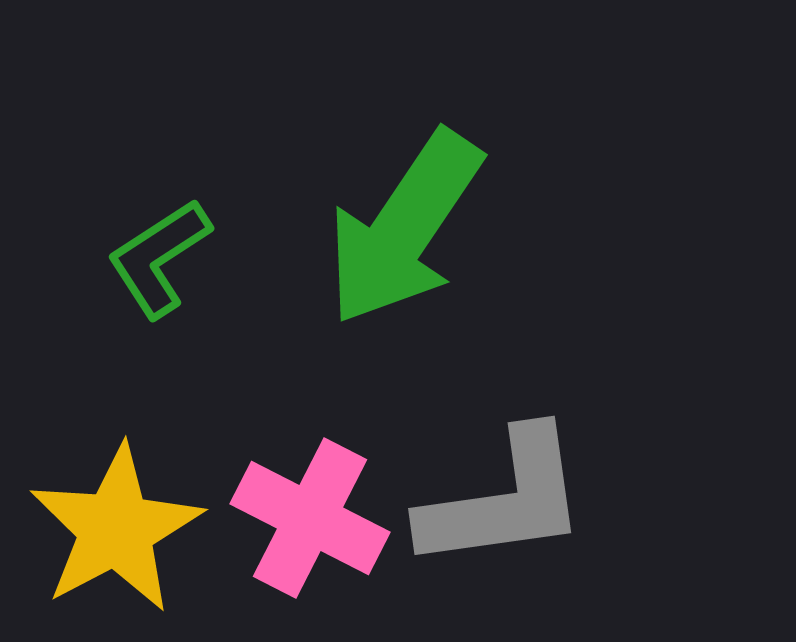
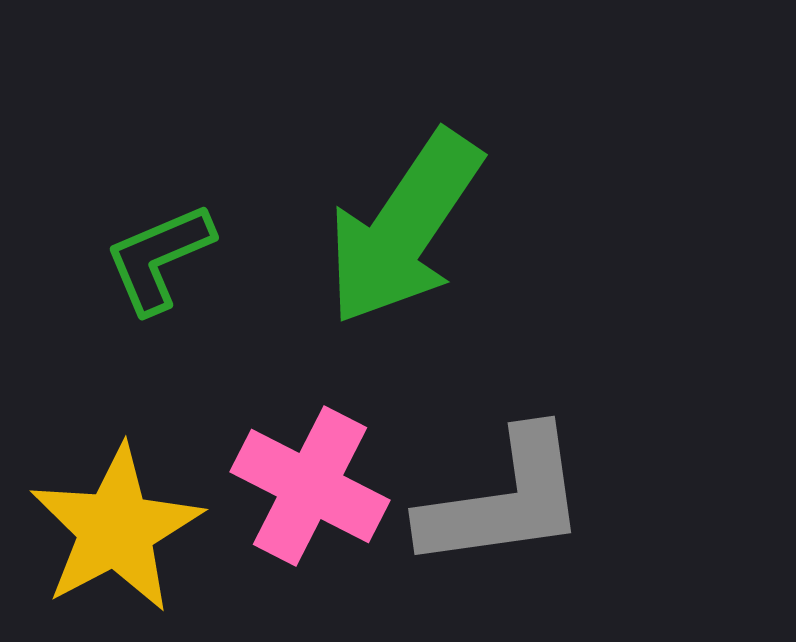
green L-shape: rotated 10 degrees clockwise
pink cross: moved 32 px up
